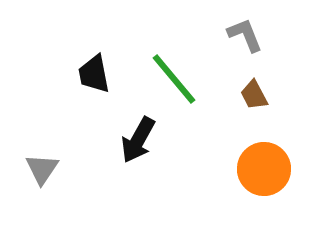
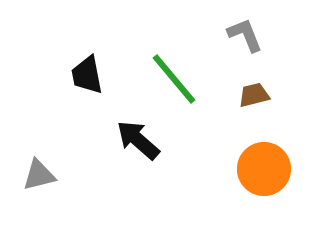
black trapezoid: moved 7 px left, 1 px down
brown trapezoid: rotated 104 degrees clockwise
black arrow: rotated 102 degrees clockwise
gray triangle: moved 3 px left, 6 px down; rotated 42 degrees clockwise
